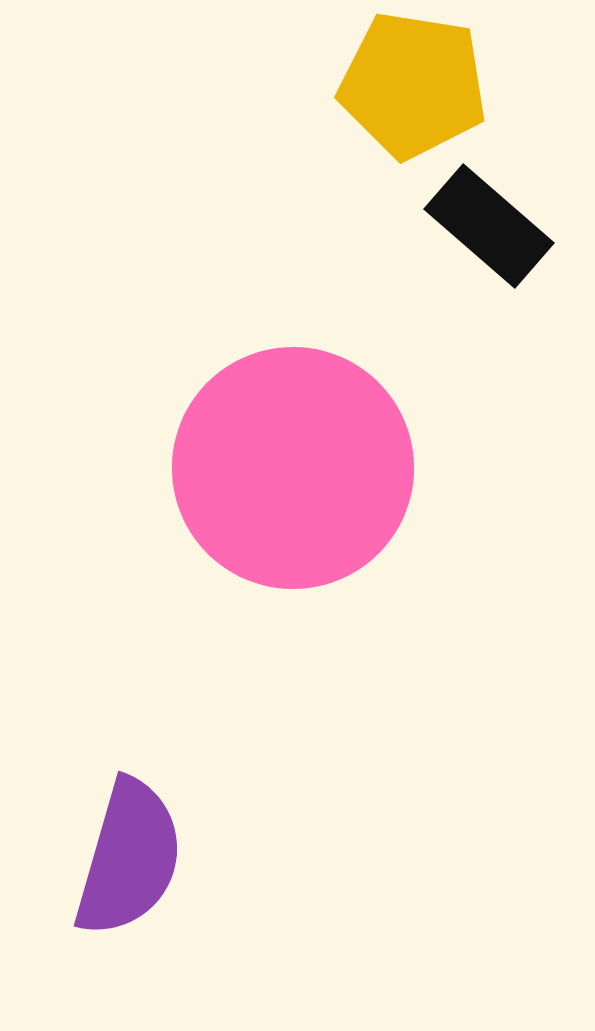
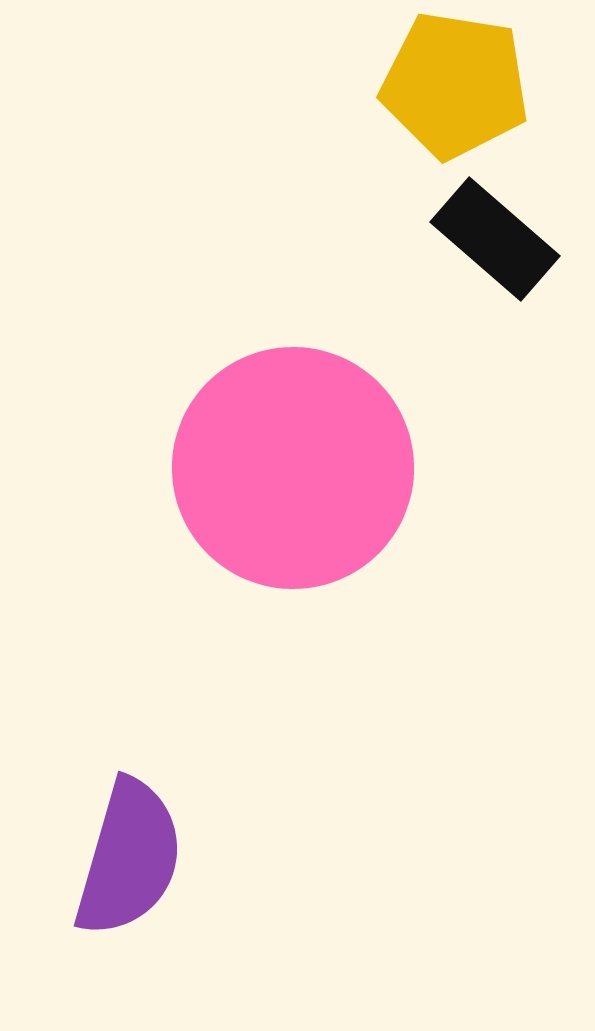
yellow pentagon: moved 42 px right
black rectangle: moved 6 px right, 13 px down
